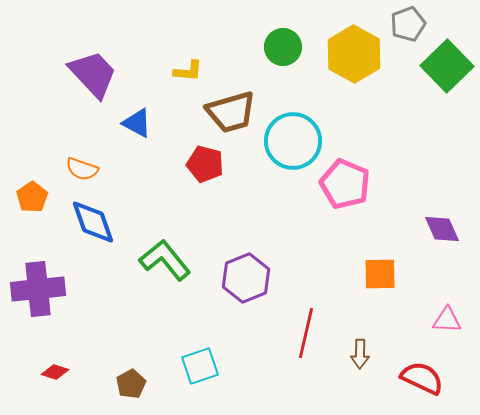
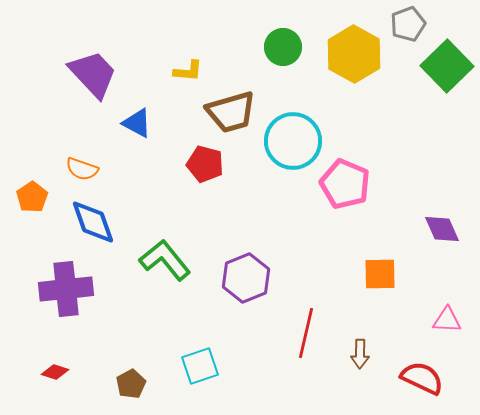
purple cross: moved 28 px right
